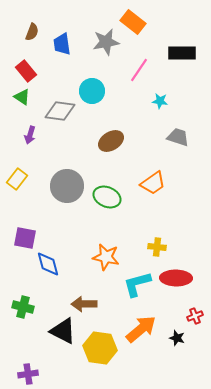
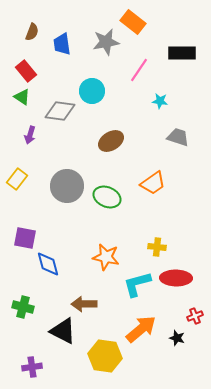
yellow hexagon: moved 5 px right, 8 px down
purple cross: moved 4 px right, 7 px up
